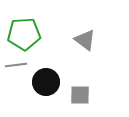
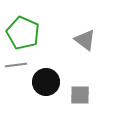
green pentagon: moved 1 px left, 1 px up; rotated 28 degrees clockwise
